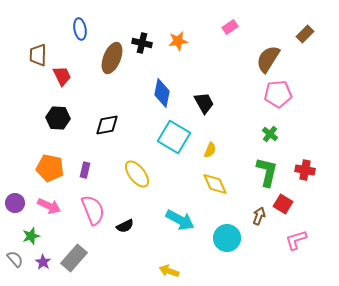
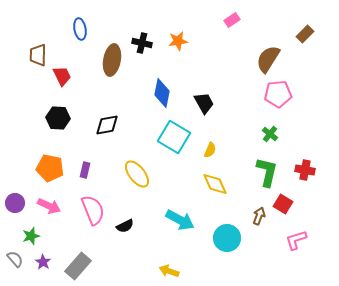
pink rectangle: moved 2 px right, 7 px up
brown ellipse: moved 2 px down; rotated 12 degrees counterclockwise
gray rectangle: moved 4 px right, 8 px down
